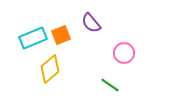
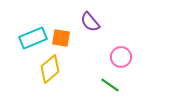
purple semicircle: moved 1 px left, 1 px up
orange square: moved 3 px down; rotated 30 degrees clockwise
pink circle: moved 3 px left, 4 px down
